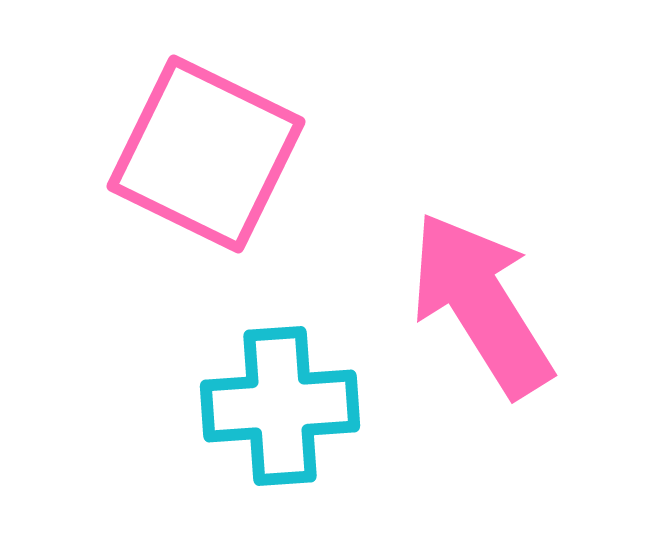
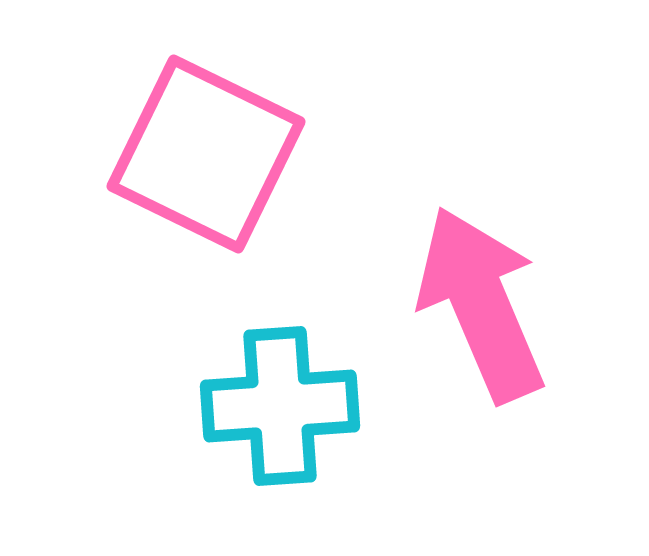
pink arrow: rotated 9 degrees clockwise
